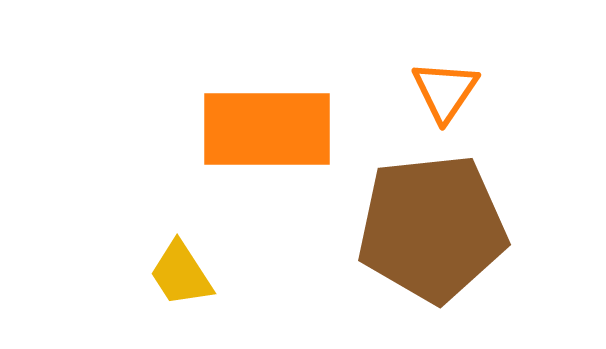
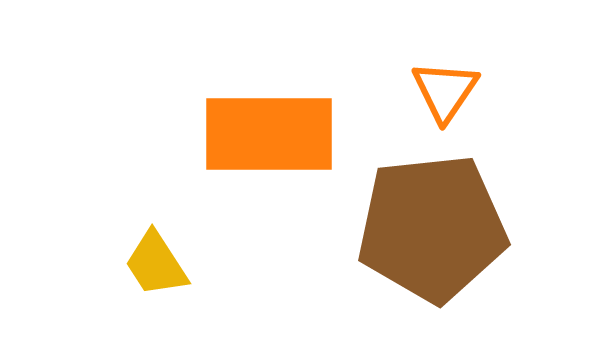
orange rectangle: moved 2 px right, 5 px down
yellow trapezoid: moved 25 px left, 10 px up
